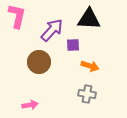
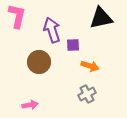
black triangle: moved 12 px right, 1 px up; rotated 15 degrees counterclockwise
purple arrow: rotated 60 degrees counterclockwise
gray cross: rotated 36 degrees counterclockwise
